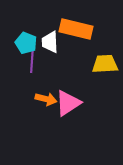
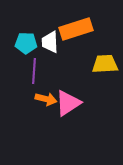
orange rectangle: rotated 32 degrees counterclockwise
cyan pentagon: rotated 20 degrees counterclockwise
purple line: moved 2 px right, 11 px down
